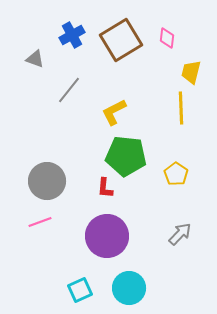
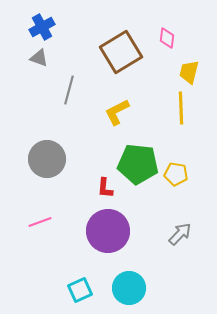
blue cross: moved 30 px left, 8 px up
brown square: moved 12 px down
gray triangle: moved 4 px right, 1 px up
yellow trapezoid: moved 2 px left
gray line: rotated 24 degrees counterclockwise
yellow L-shape: moved 3 px right
green pentagon: moved 12 px right, 8 px down
yellow pentagon: rotated 25 degrees counterclockwise
gray circle: moved 22 px up
purple circle: moved 1 px right, 5 px up
